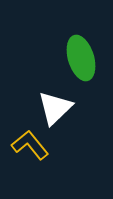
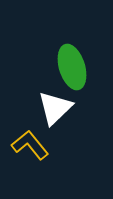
green ellipse: moved 9 px left, 9 px down
